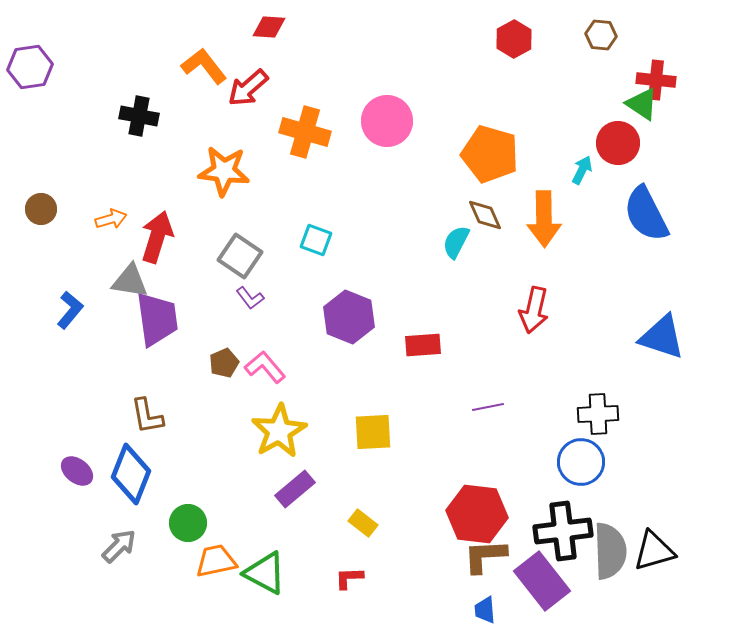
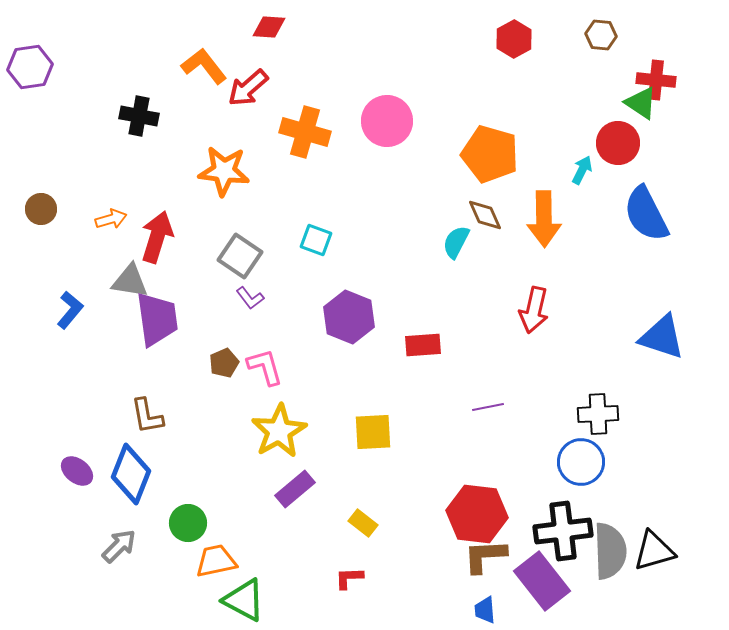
green triangle at (642, 104): moved 1 px left, 1 px up
pink L-shape at (265, 367): rotated 24 degrees clockwise
green triangle at (265, 573): moved 21 px left, 27 px down
